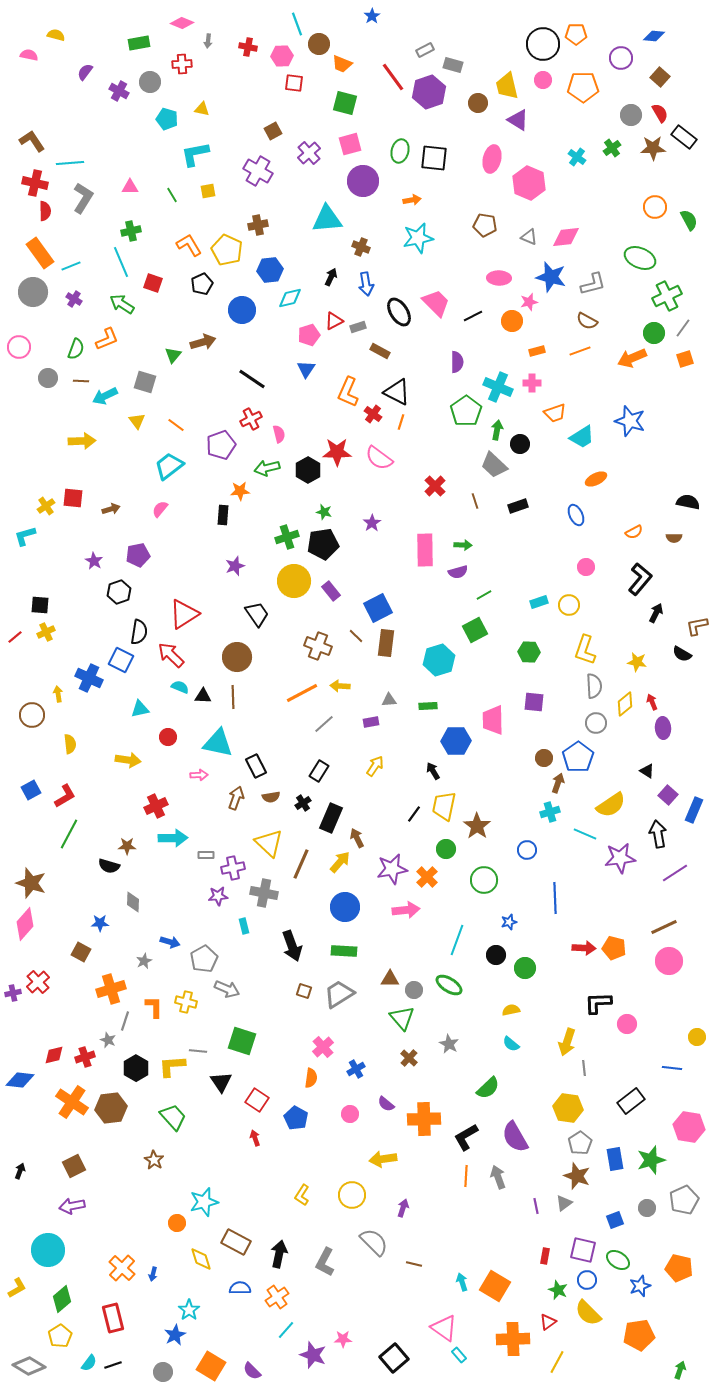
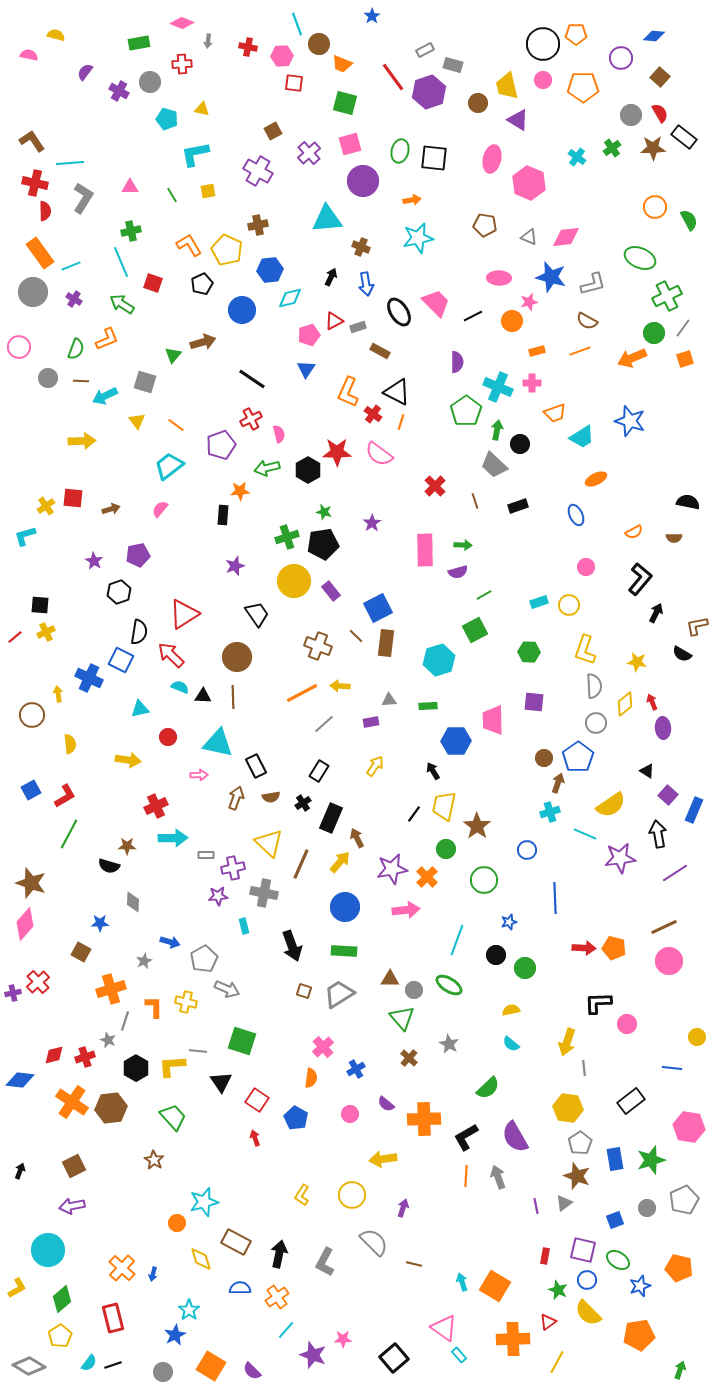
pink semicircle at (379, 458): moved 4 px up
